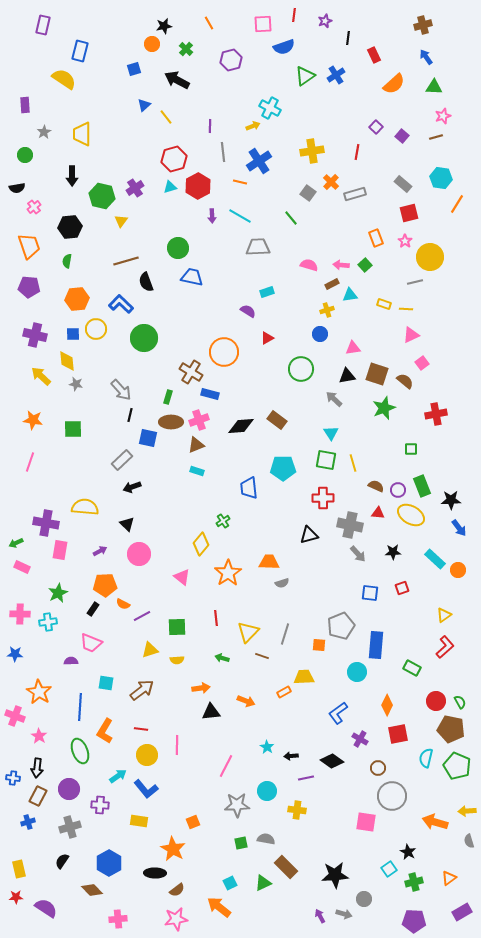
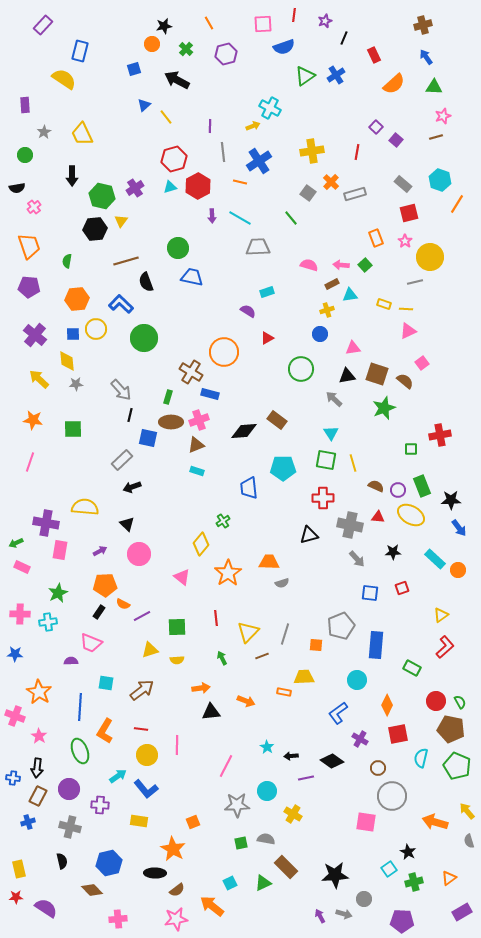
purple rectangle at (43, 25): rotated 30 degrees clockwise
black line at (348, 38): moved 4 px left; rotated 16 degrees clockwise
purple hexagon at (231, 60): moved 5 px left, 6 px up
yellow trapezoid at (82, 134): rotated 25 degrees counterclockwise
purple square at (402, 136): moved 6 px left, 4 px down
cyan hexagon at (441, 178): moved 1 px left, 2 px down; rotated 10 degrees clockwise
cyan line at (240, 216): moved 2 px down
black hexagon at (70, 227): moved 25 px right, 2 px down
purple cross at (35, 335): rotated 25 degrees clockwise
pink triangle at (411, 335): moved 3 px left, 4 px up
yellow arrow at (41, 376): moved 2 px left, 3 px down
gray star at (76, 384): rotated 16 degrees counterclockwise
red cross at (436, 414): moved 4 px right, 21 px down
black diamond at (241, 426): moved 3 px right, 5 px down
red triangle at (378, 513): moved 4 px down
gray arrow at (358, 554): moved 1 px left, 5 px down
black rectangle at (93, 609): moved 6 px right, 3 px down
yellow triangle at (444, 615): moved 3 px left
orange square at (319, 645): moved 3 px left
brown line at (262, 656): rotated 40 degrees counterclockwise
green arrow at (222, 658): rotated 48 degrees clockwise
cyan circle at (357, 672): moved 8 px down
orange rectangle at (284, 692): rotated 40 degrees clockwise
cyan semicircle at (426, 758): moved 5 px left
yellow cross at (297, 810): moved 4 px left, 4 px down; rotated 24 degrees clockwise
yellow arrow at (467, 811): rotated 54 degrees clockwise
gray cross at (70, 827): rotated 30 degrees clockwise
black semicircle at (62, 861): rotated 133 degrees clockwise
blue hexagon at (109, 863): rotated 15 degrees clockwise
orange arrow at (219, 907): moved 7 px left, 1 px up
purple pentagon at (414, 921): moved 12 px left
